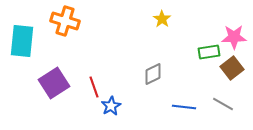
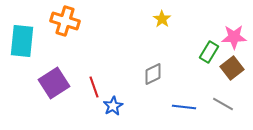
green rectangle: rotated 50 degrees counterclockwise
blue star: moved 2 px right
